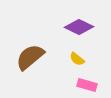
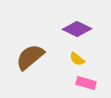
purple diamond: moved 2 px left, 2 px down
pink rectangle: moved 1 px left, 2 px up
